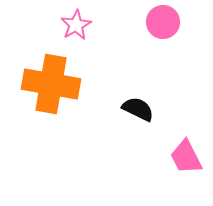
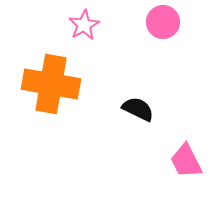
pink star: moved 8 px right
pink trapezoid: moved 4 px down
